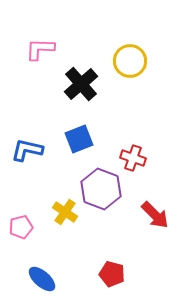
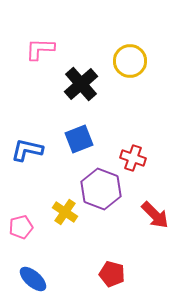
blue ellipse: moved 9 px left
